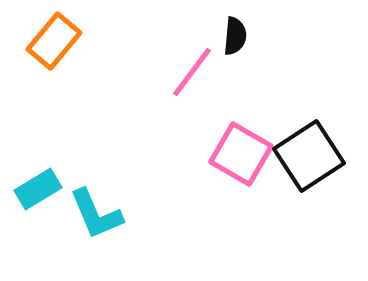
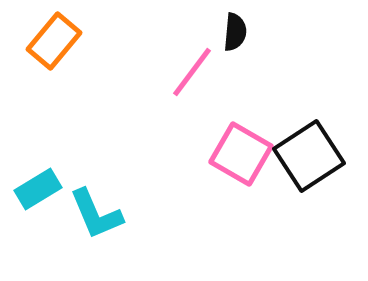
black semicircle: moved 4 px up
